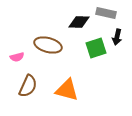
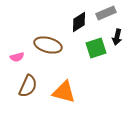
gray rectangle: rotated 36 degrees counterclockwise
black diamond: rotated 35 degrees counterclockwise
orange triangle: moved 3 px left, 2 px down
